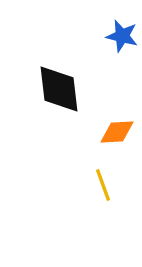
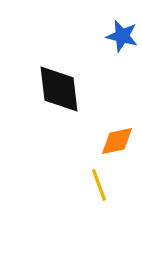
orange diamond: moved 9 px down; rotated 9 degrees counterclockwise
yellow line: moved 4 px left
